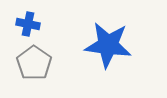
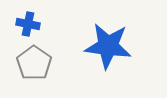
blue star: moved 1 px down
